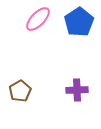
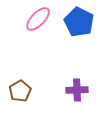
blue pentagon: rotated 12 degrees counterclockwise
